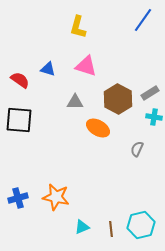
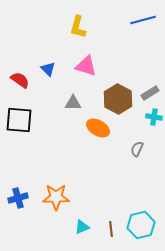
blue line: rotated 40 degrees clockwise
blue triangle: rotated 28 degrees clockwise
gray triangle: moved 2 px left, 1 px down
orange star: rotated 12 degrees counterclockwise
